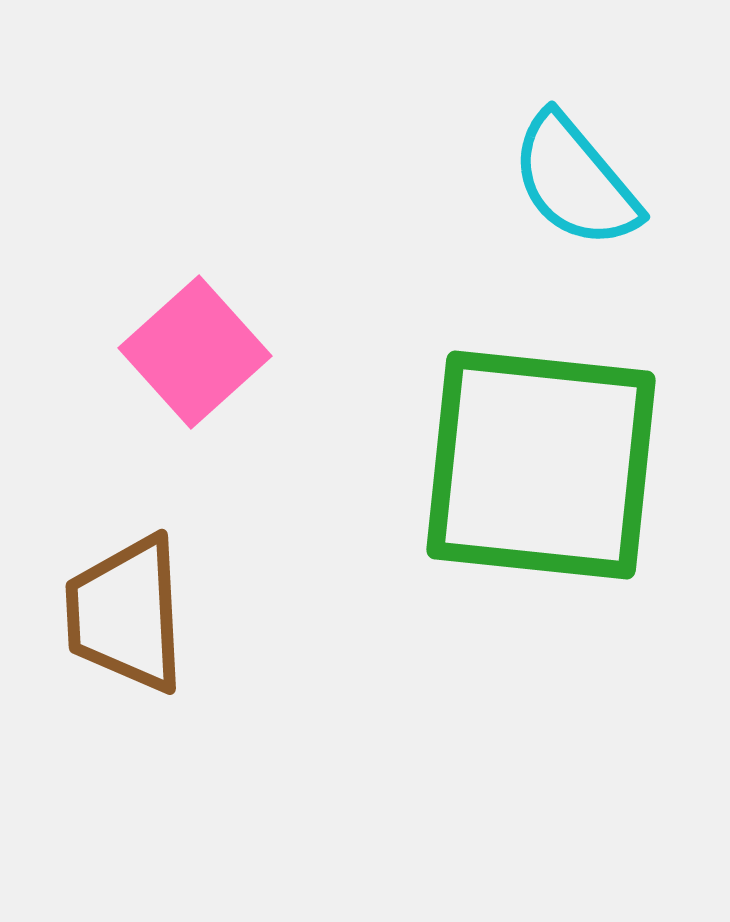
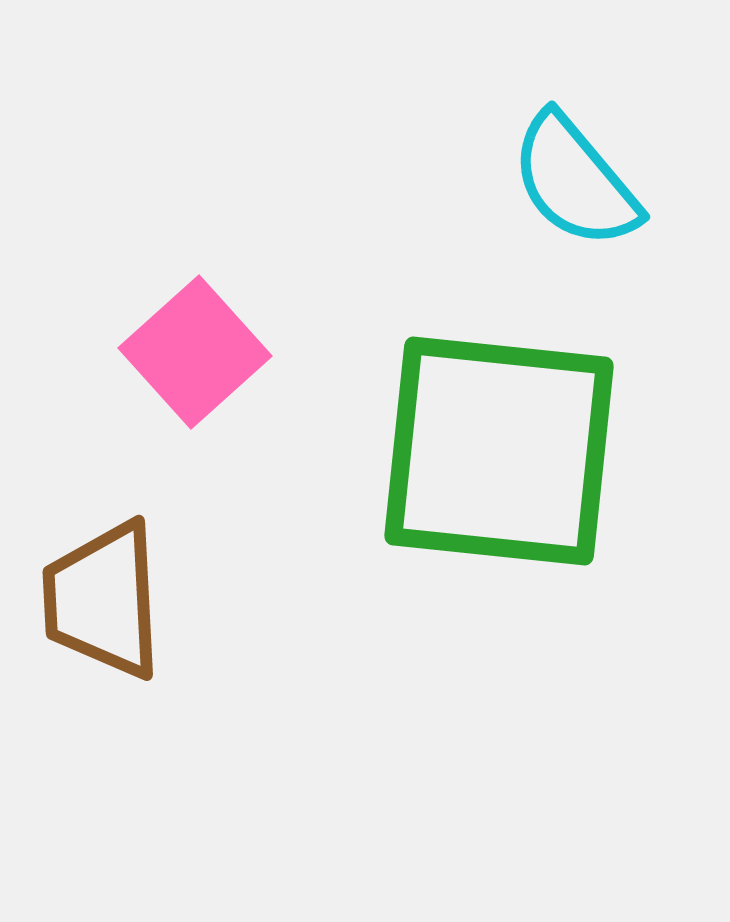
green square: moved 42 px left, 14 px up
brown trapezoid: moved 23 px left, 14 px up
